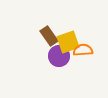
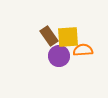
yellow square: moved 5 px up; rotated 15 degrees clockwise
